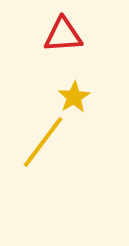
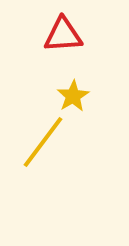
yellow star: moved 1 px left, 1 px up
